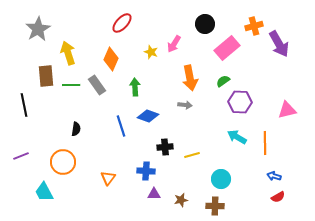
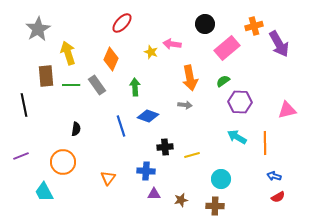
pink arrow: moved 2 px left; rotated 66 degrees clockwise
